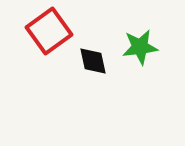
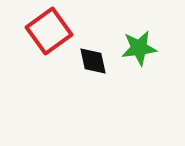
green star: moved 1 px left, 1 px down
